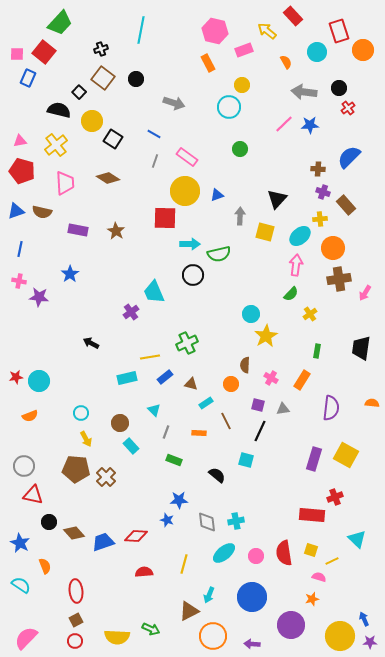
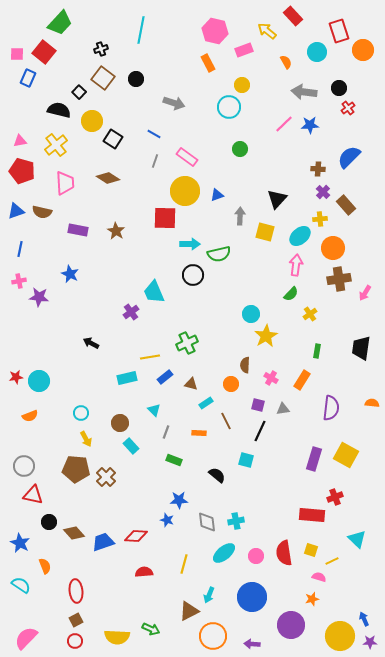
purple cross at (323, 192): rotated 24 degrees clockwise
blue star at (70, 274): rotated 12 degrees counterclockwise
pink cross at (19, 281): rotated 24 degrees counterclockwise
